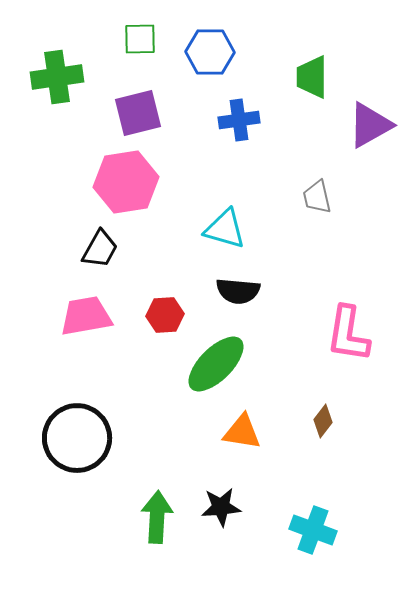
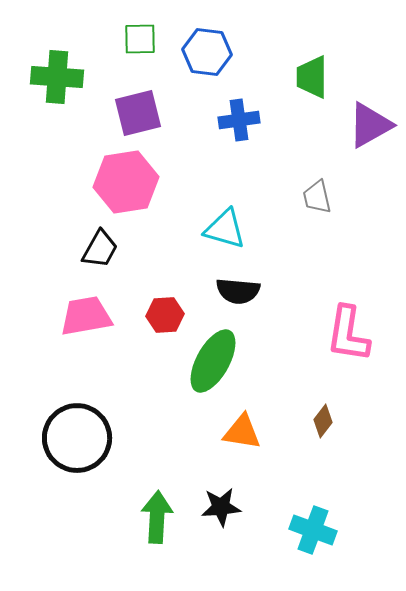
blue hexagon: moved 3 px left; rotated 6 degrees clockwise
green cross: rotated 12 degrees clockwise
green ellipse: moved 3 px left, 3 px up; rotated 16 degrees counterclockwise
